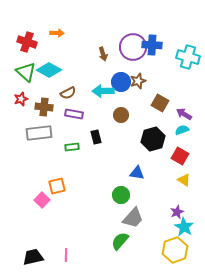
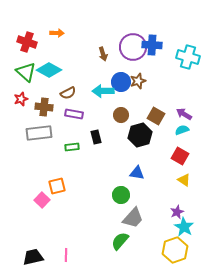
brown square: moved 4 px left, 13 px down
black hexagon: moved 13 px left, 4 px up
